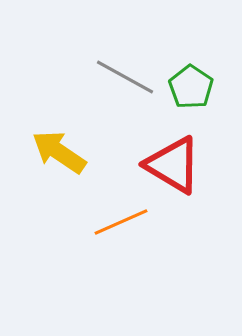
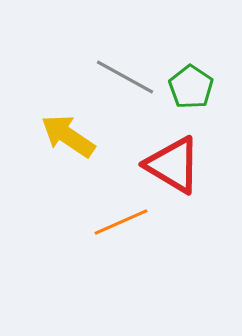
yellow arrow: moved 9 px right, 16 px up
